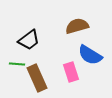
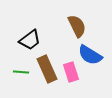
brown semicircle: rotated 80 degrees clockwise
black trapezoid: moved 1 px right
green line: moved 4 px right, 8 px down
brown rectangle: moved 10 px right, 9 px up
